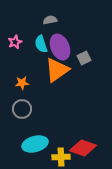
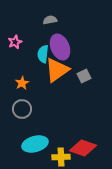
cyan semicircle: moved 2 px right, 10 px down; rotated 24 degrees clockwise
gray square: moved 18 px down
orange star: rotated 24 degrees counterclockwise
